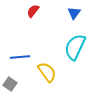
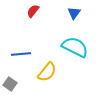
cyan semicircle: rotated 92 degrees clockwise
blue line: moved 1 px right, 3 px up
yellow semicircle: rotated 75 degrees clockwise
